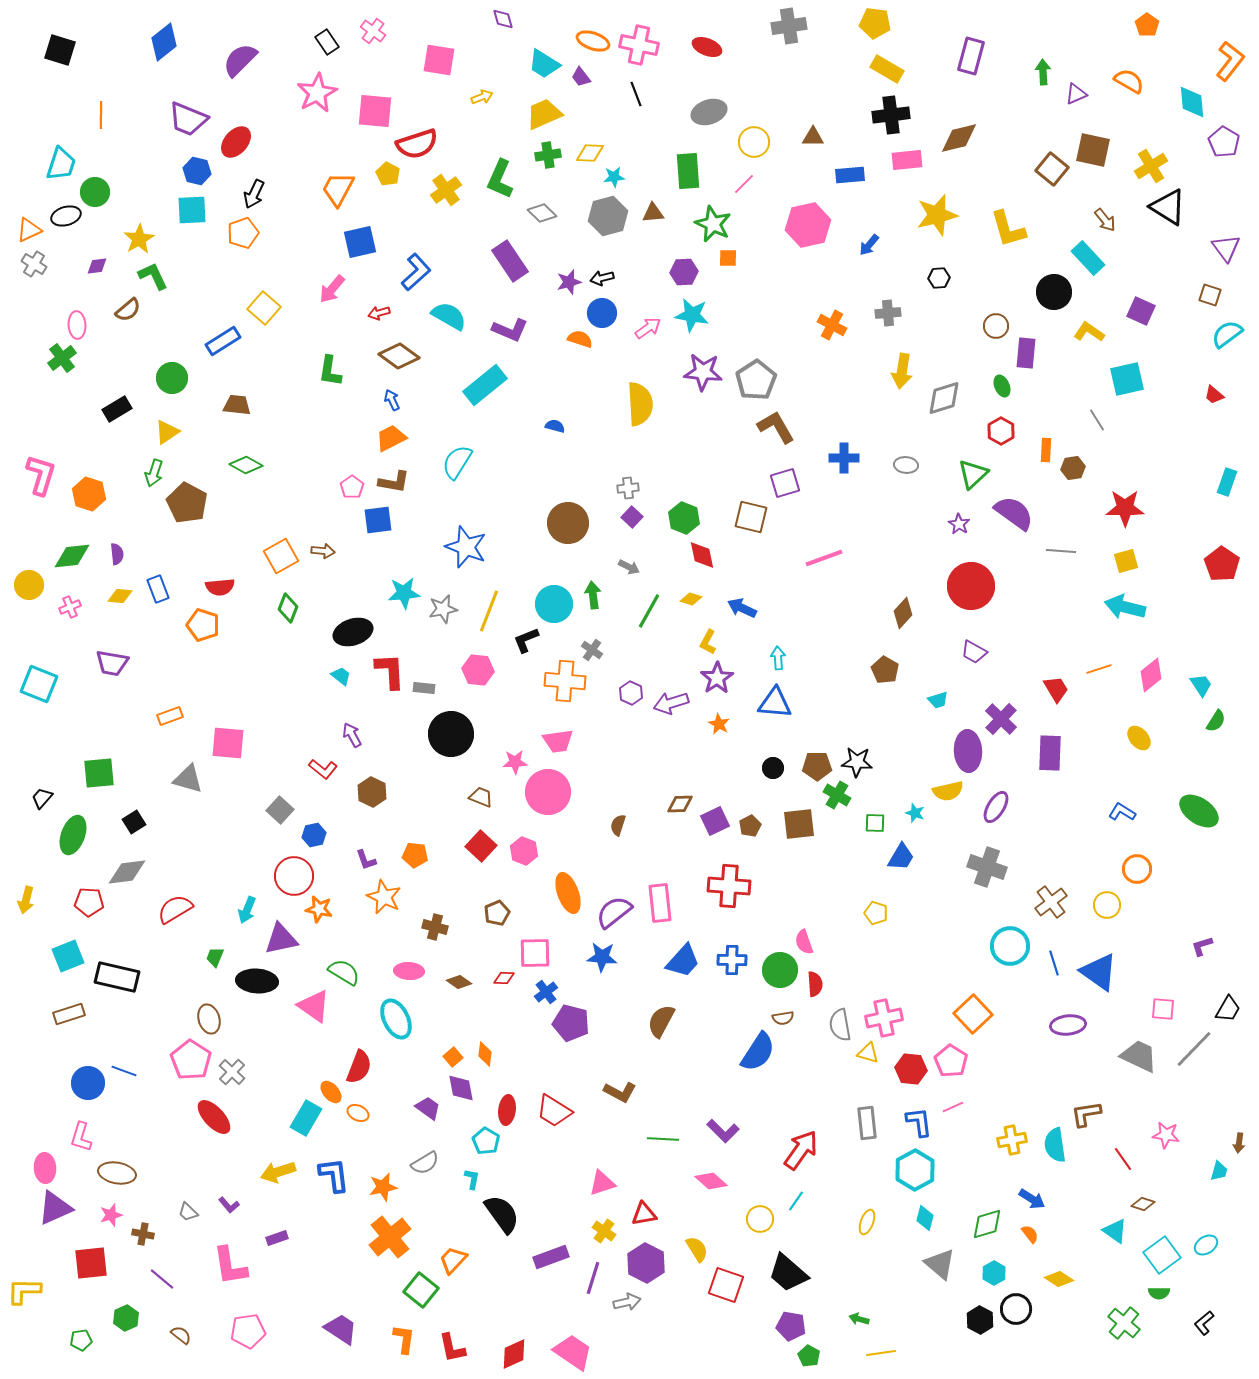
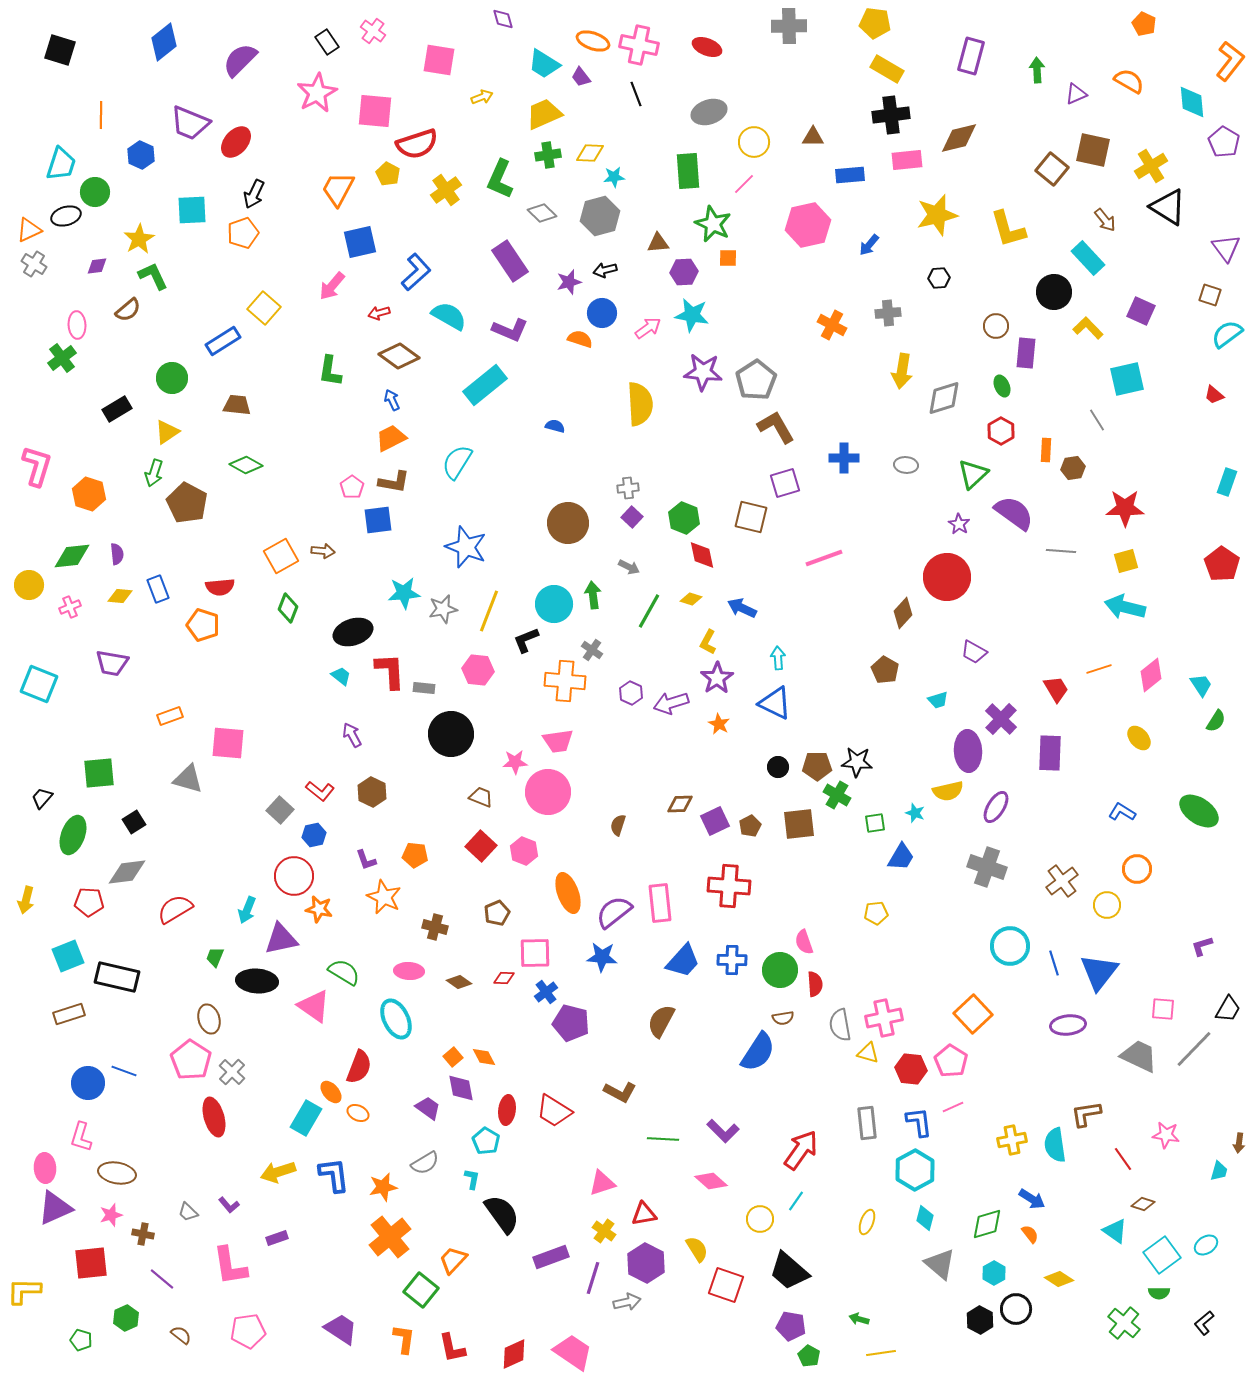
orange pentagon at (1147, 25): moved 3 px left, 1 px up; rotated 10 degrees counterclockwise
gray cross at (789, 26): rotated 8 degrees clockwise
green arrow at (1043, 72): moved 6 px left, 2 px up
purple trapezoid at (188, 119): moved 2 px right, 4 px down
blue hexagon at (197, 171): moved 56 px left, 16 px up; rotated 12 degrees clockwise
brown triangle at (653, 213): moved 5 px right, 30 px down
gray hexagon at (608, 216): moved 8 px left
black arrow at (602, 278): moved 3 px right, 8 px up
pink arrow at (332, 289): moved 3 px up
yellow L-shape at (1089, 332): moved 1 px left, 4 px up; rotated 12 degrees clockwise
pink L-shape at (41, 475): moved 4 px left, 9 px up
red circle at (971, 586): moved 24 px left, 9 px up
blue triangle at (775, 703): rotated 21 degrees clockwise
black circle at (773, 768): moved 5 px right, 1 px up
red L-shape at (323, 769): moved 3 px left, 22 px down
green square at (875, 823): rotated 10 degrees counterclockwise
brown cross at (1051, 902): moved 11 px right, 21 px up
yellow pentagon at (876, 913): rotated 25 degrees counterclockwise
blue triangle at (1099, 972): rotated 33 degrees clockwise
orange diamond at (485, 1054): moved 1 px left, 3 px down; rotated 35 degrees counterclockwise
red ellipse at (214, 1117): rotated 27 degrees clockwise
black trapezoid at (788, 1273): moved 1 px right, 2 px up
green pentagon at (81, 1340): rotated 25 degrees clockwise
